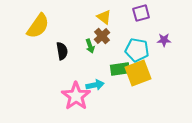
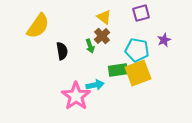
purple star: rotated 24 degrees counterclockwise
green rectangle: moved 2 px left, 1 px down
